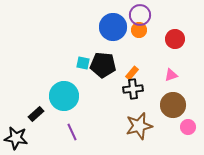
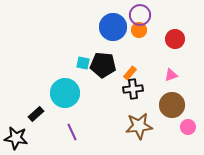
orange rectangle: moved 2 px left
cyan circle: moved 1 px right, 3 px up
brown circle: moved 1 px left
brown star: rotated 8 degrees clockwise
